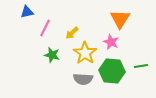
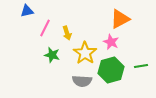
blue triangle: moved 1 px up
orange triangle: rotated 30 degrees clockwise
yellow arrow: moved 5 px left; rotated 64 degrees counterclockwise
green hexagon: moved 1 px left, 1 px up; rotated 20 degrees counterclockwise
gray semicircle: moved 1 px left, 2 px down
